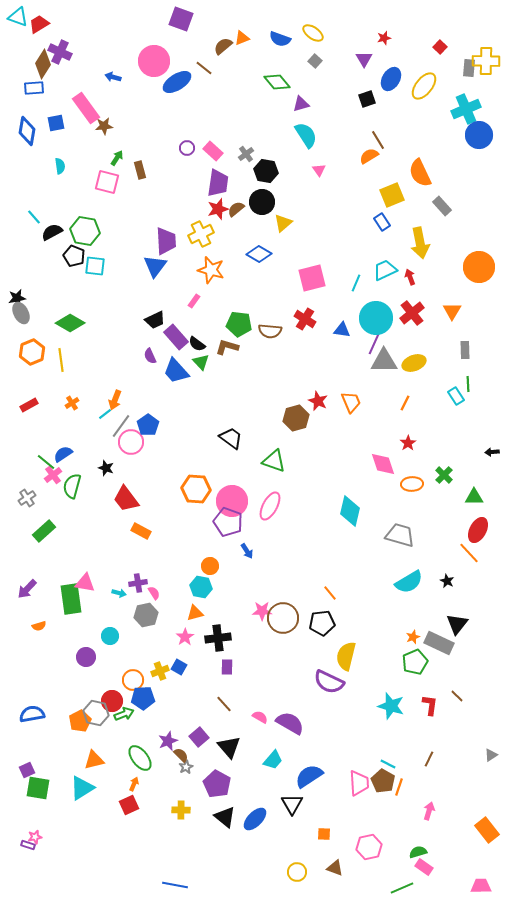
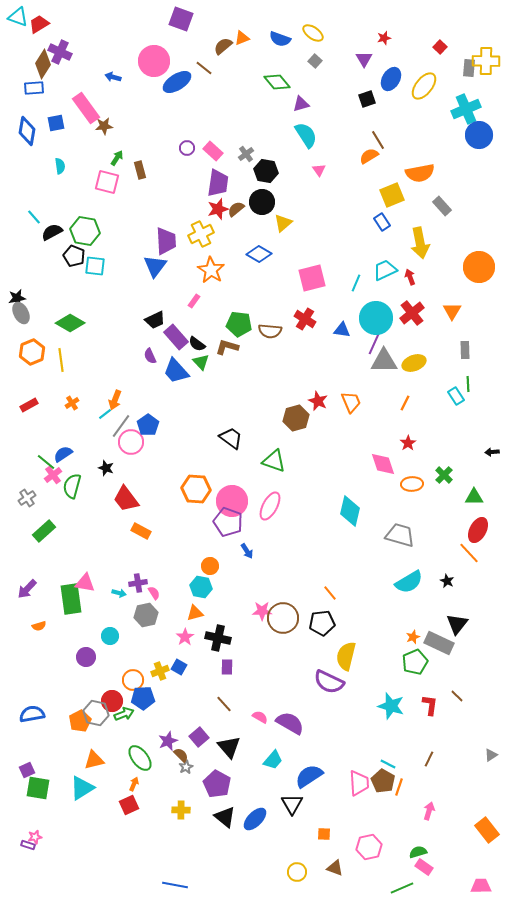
orange semicircle at (420, 173): rotated 76 degrees counterclockwise
orange star at (211, 270): rotated 16 degrees clockwise
black cross at (218, 638): rotated 20 degrees clockwise
